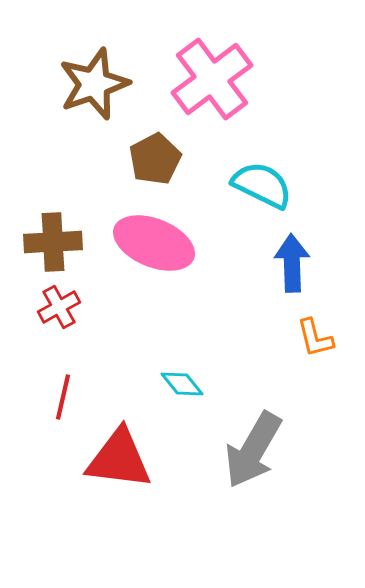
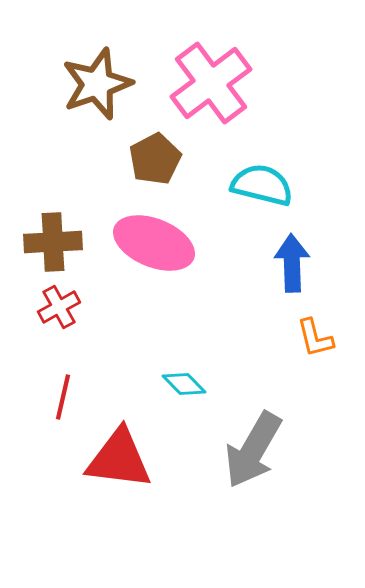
pink cross: moved 1 px left, 4 px down
brown star: moved 3 px right
cyan semicircle: rotated 12 degrees counterclockwise
cyan diamond: moved 2 px right; rotated 6 degrees counterclockwise
